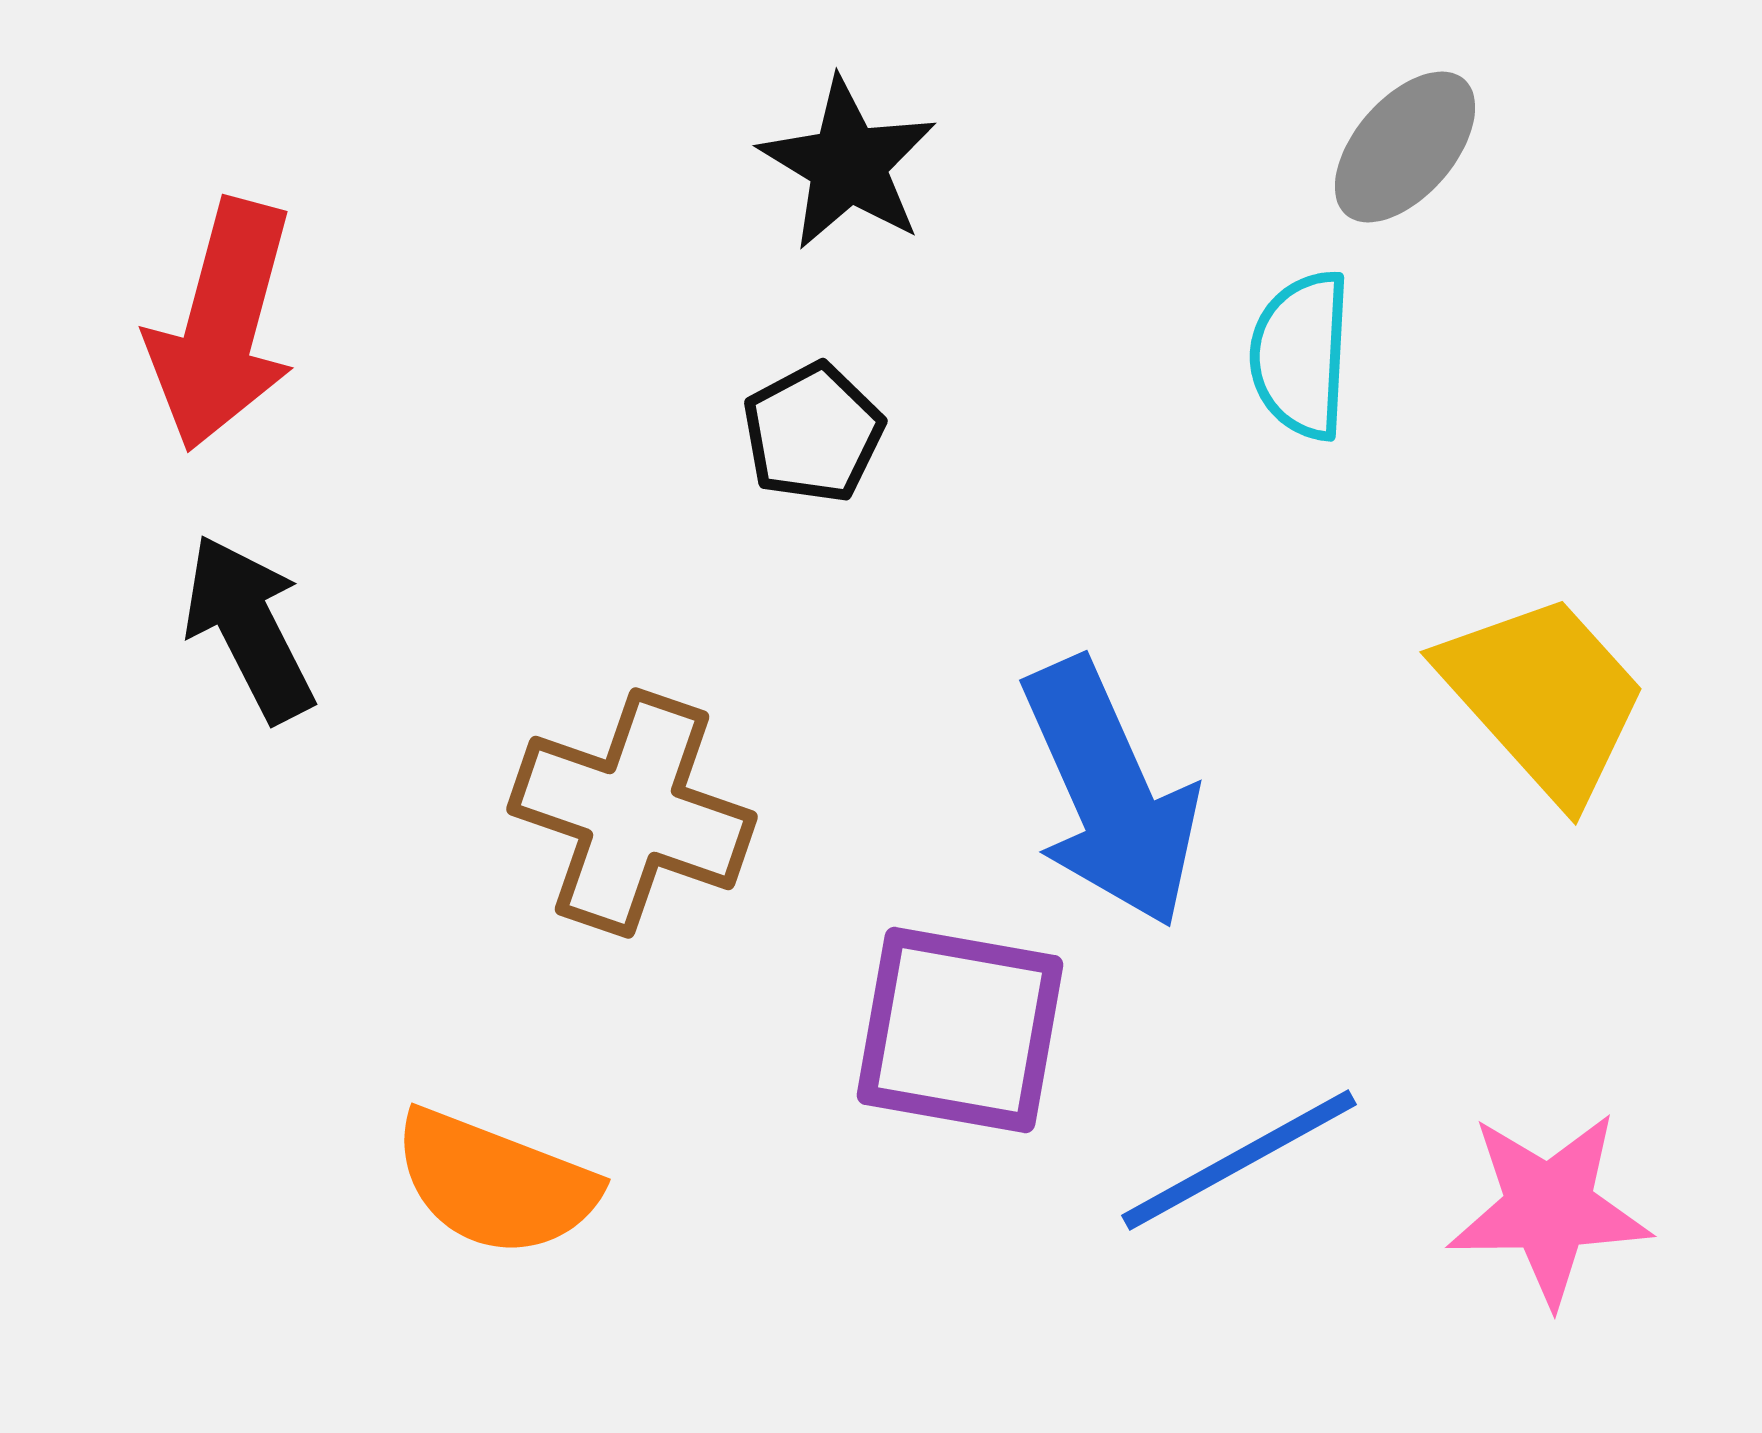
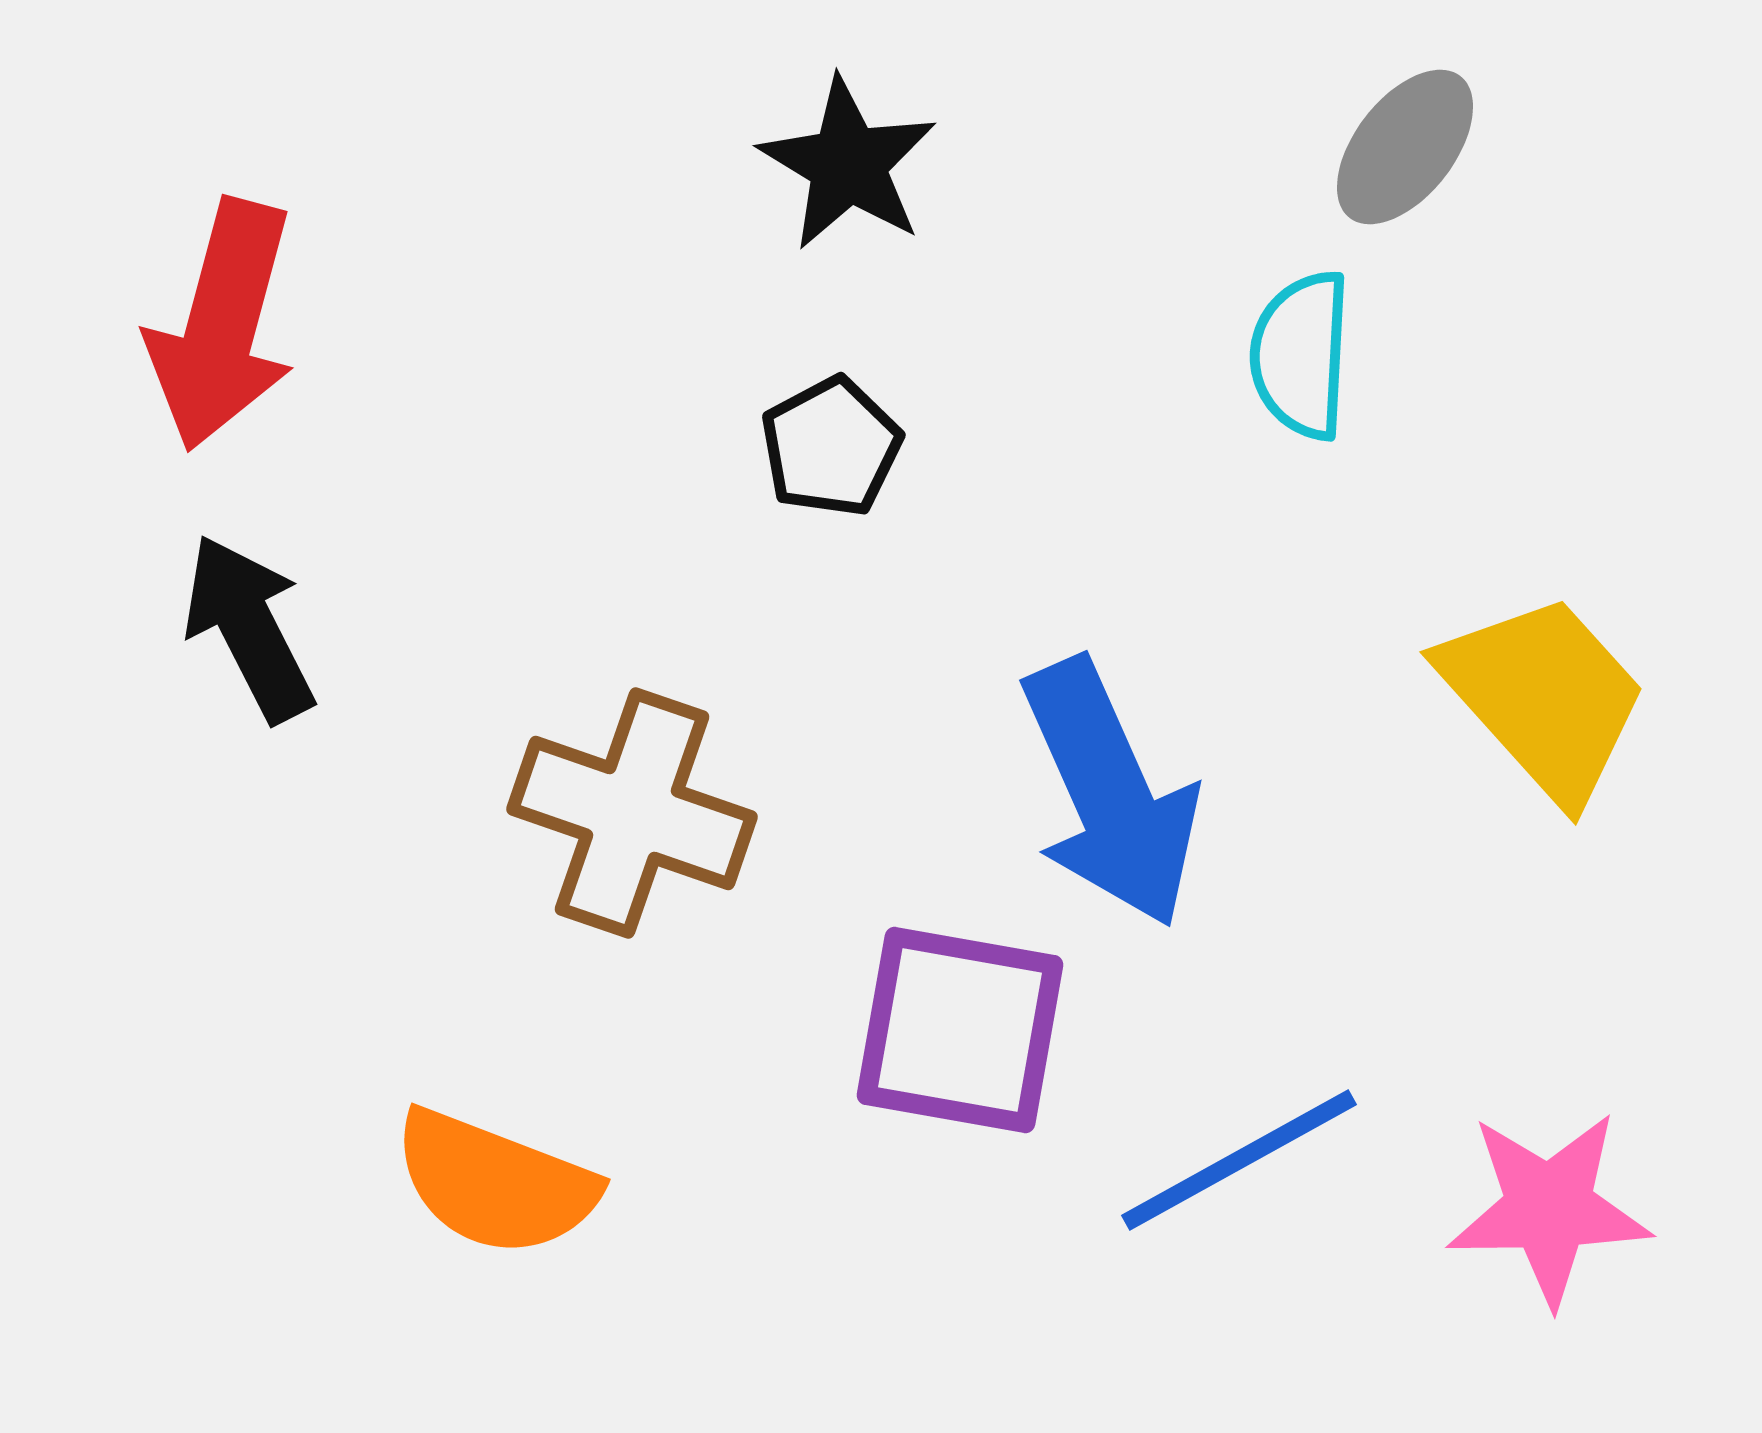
gray ellipse: rotated 3 degrees counterclockwise
black pentagon: moved 18 px right, 14 px down
